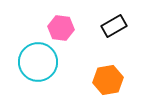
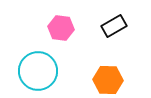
cyan circle: moved 9 px down
orange hexagon: rotated 12 degrees clockwise
